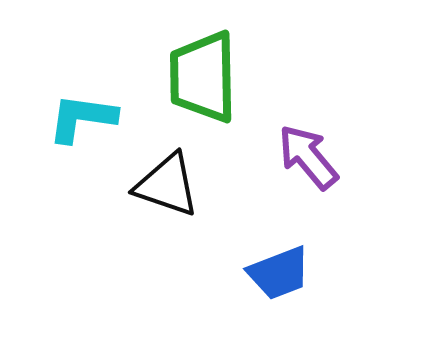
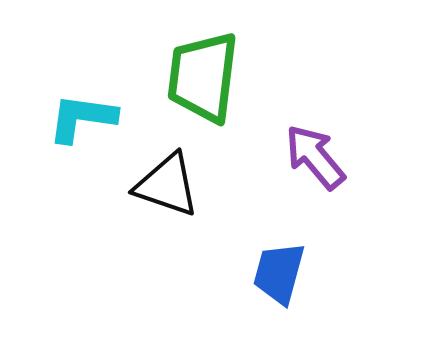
green trapezoid: rotated 8 degrees clockwise
purple arrow: moved 7 px right
blue trapezoid: rotated 126 degrees clockwise
